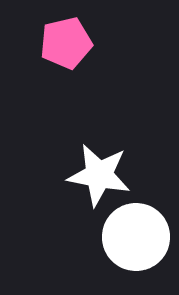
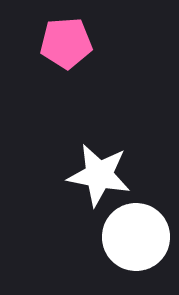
pink pentagon: rotated 9 degrees clockwise
